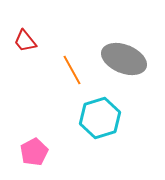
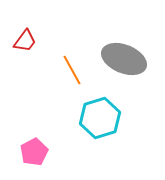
red trapezoid: rotated 105 degrees counterclockwise
